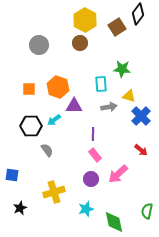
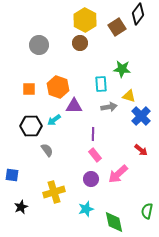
black star: moved 1 px right, 1 px up
